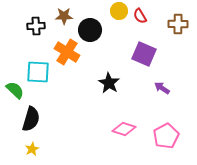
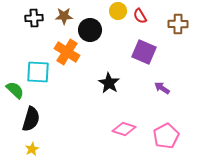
yellow circle: moved 1 px left
black cross: moved 2 px left, 8 px up
purple square: moved 2 px up
